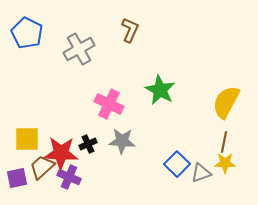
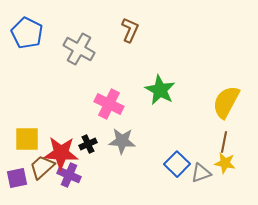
gray cross: rotated 32 degrees counterclockwise
yellow star: rotated 10 degrees clockwise
purple cross: moved 2 px up
